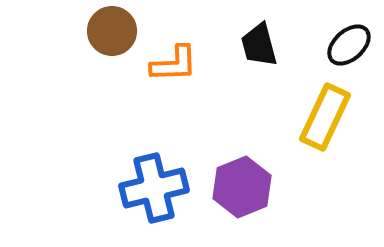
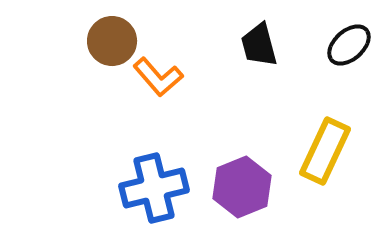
brown circle: moved 10 px down
orange L-shape: moved 16 px left, 13 px down; rotated 51 degrees clockwise
yellow rectangle: moved 34 px down
